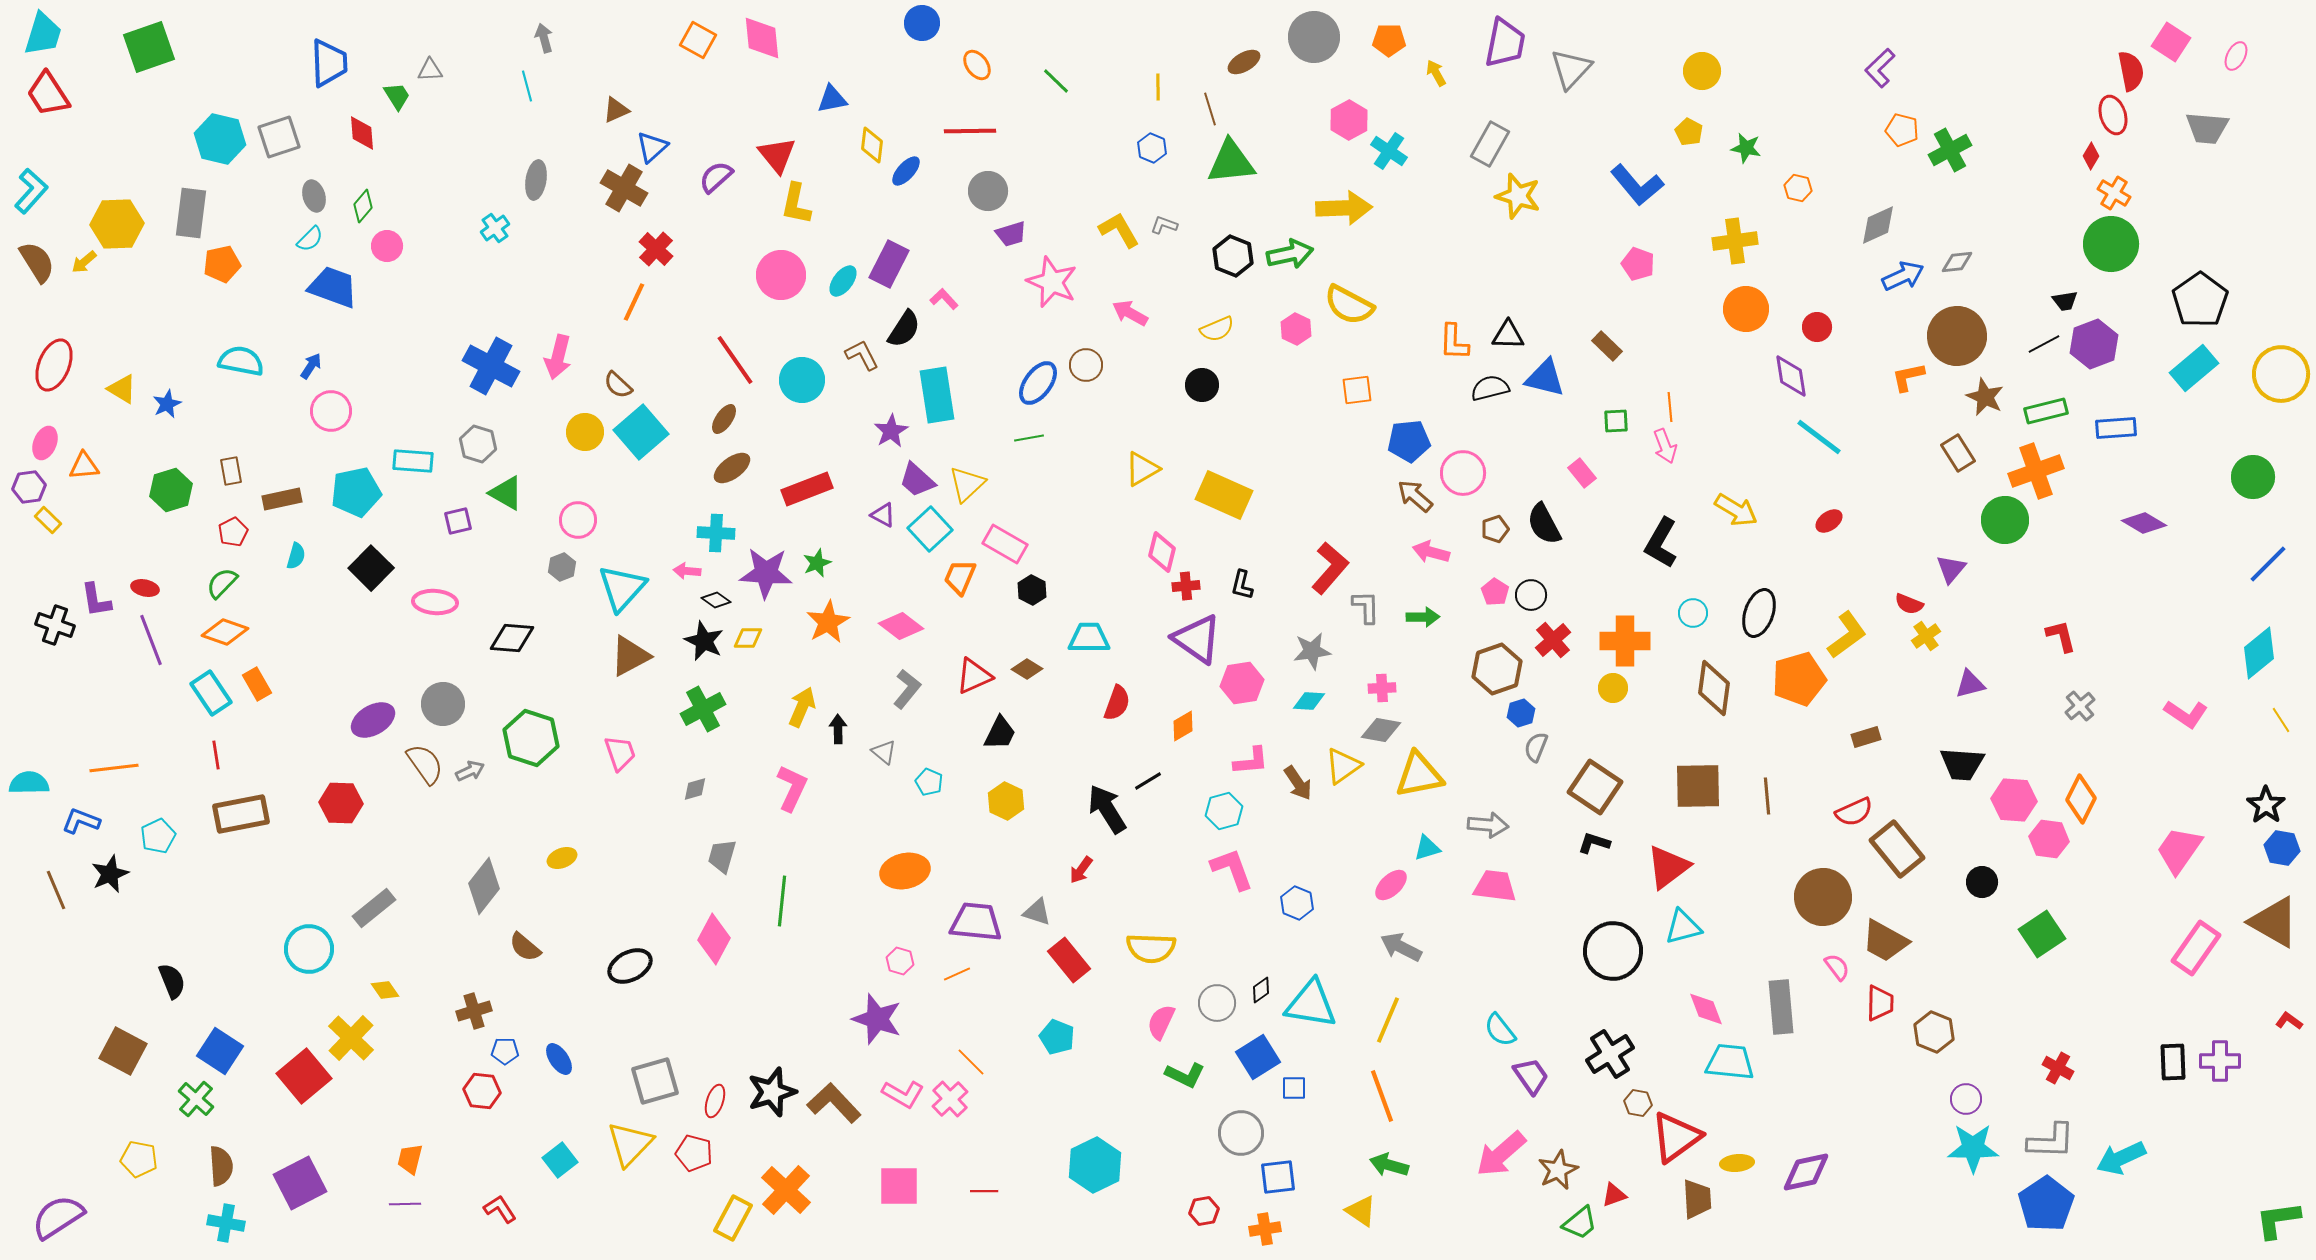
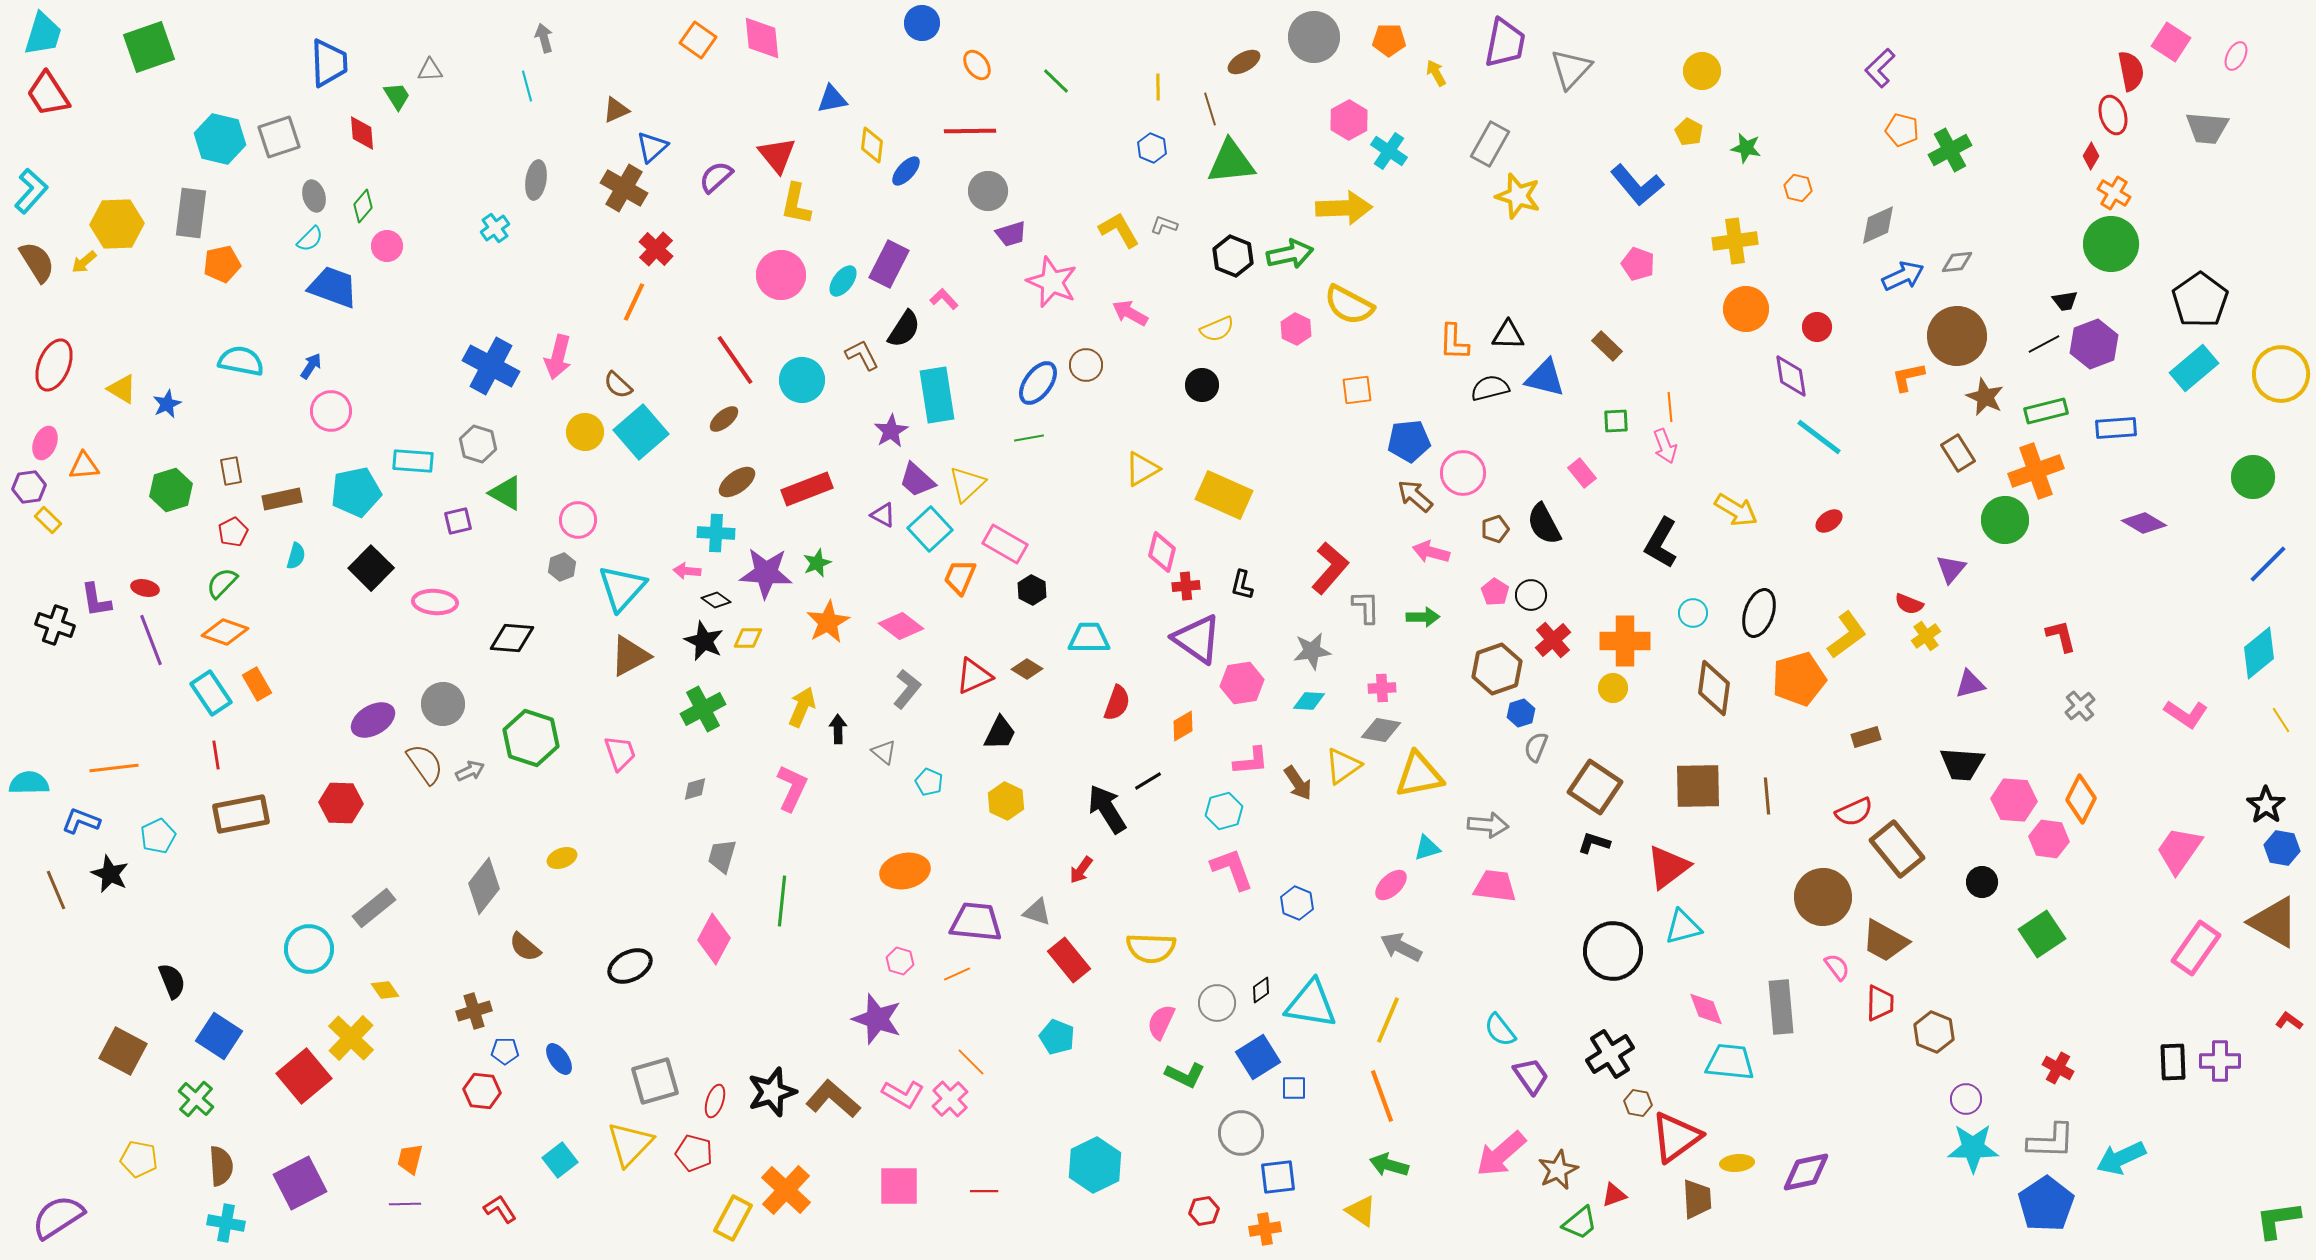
orange square at (698, 40): rotated 6 degrees clockwise
brown ellipse at (724, 419): rotated 16 degrees clockwise
brown ellipse at (732, 468): moved 5 px right, 14 px down
black star at (110, 874): rotated 24 degrees counterclockwise
blue square at (220, 1051): moved 1 px left, 15 px up
brown L-shape at (834, 1103): moved 1 px left, 4 px up; rotated 6 degrees counterclockwise
